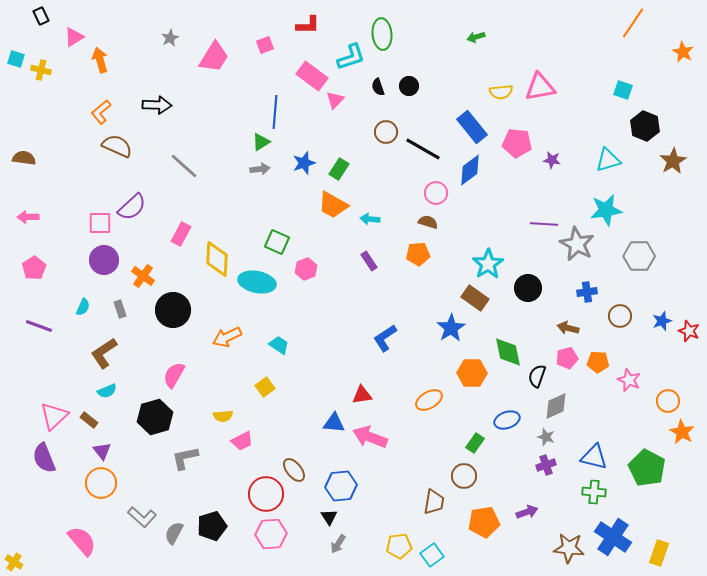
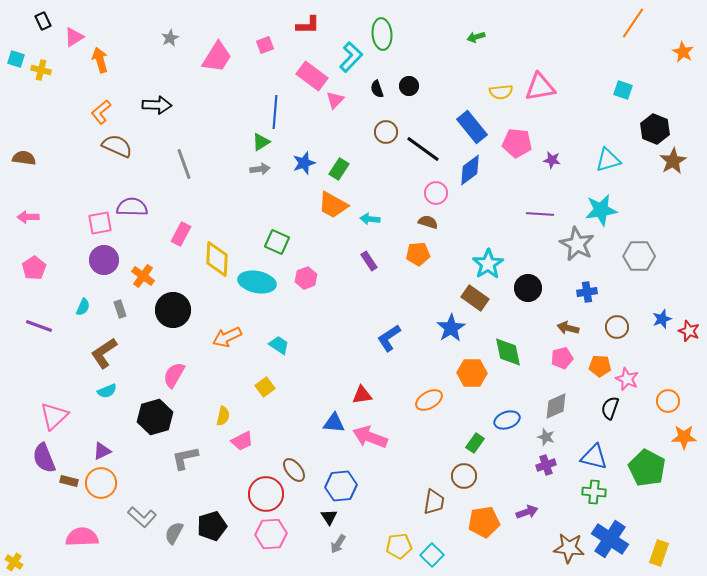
black rectangle at (41, 16): moved 2 px right, 5 px down
pink trapezoid at (214, 57): moved 3 px right
cyan L-shape at (351, 57): rotated 28 degrees counterclockwise
black semicircle at (378, 87): moved 1 px left, 2 px down
black hexagon at (645, 126): moved 10 px right, 3 px down
black line at (423, 149): rotated 6 degrees clockwise
gray line at (184, 166): moved 2 px up; rotated 28 degrees clockwise
purple semicircle at (132, 207): rotated 136 degrees counterclockwise
cyan star at (606, 210): moved 5 px left
pink square at (100, 223): rotated 10 degrees counterclockwise
purple line at (544, 224): moved 4 px left, 10 px up
pink hexagon at (306, 269): moved 9 px down
brown circle at (620, 316): moved 3 px left, 11 px down
blue star at (662, 321): moved 2 px up
blue L-shape at (385, 338): moved 4 px right
pink pentagon at (567, 358): moved 5 px left
orange pentagon at (598, 362): moved 2 px right, 4 px down
black semicircle at (537, 376): moved 73 px right, 32 px down
pink star at (629, 380): moved 2 px left, 1 px up
yellow semicircle at (223, 416): rotated 72 degrees counterclockwise
brown rectangle at (89, 420): moved 20 px left, 61 px down; rotated 24 degrees counterclockwise
orange star at (682, 432): moved 2 px right, 5 px down; rotated 30 degrees counterclockwise
purple triangle at (102, 451): rotated 42 degrees clockwise
blue cross at (613, 537): moved 3 px left, 2 px down
pink semicircle at (82, 541): moved 4 px up; rotated 52 degrees counterclockwise
cyan square at (432, 555): rotated 10 degrees counterclockwise
